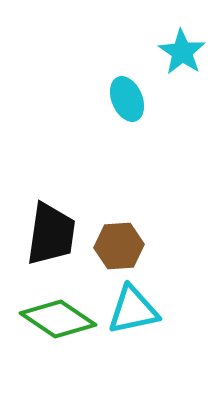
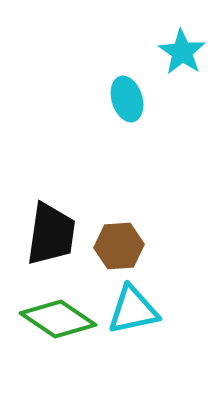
cyan ellipse: rotated 6 degrees clockwise
